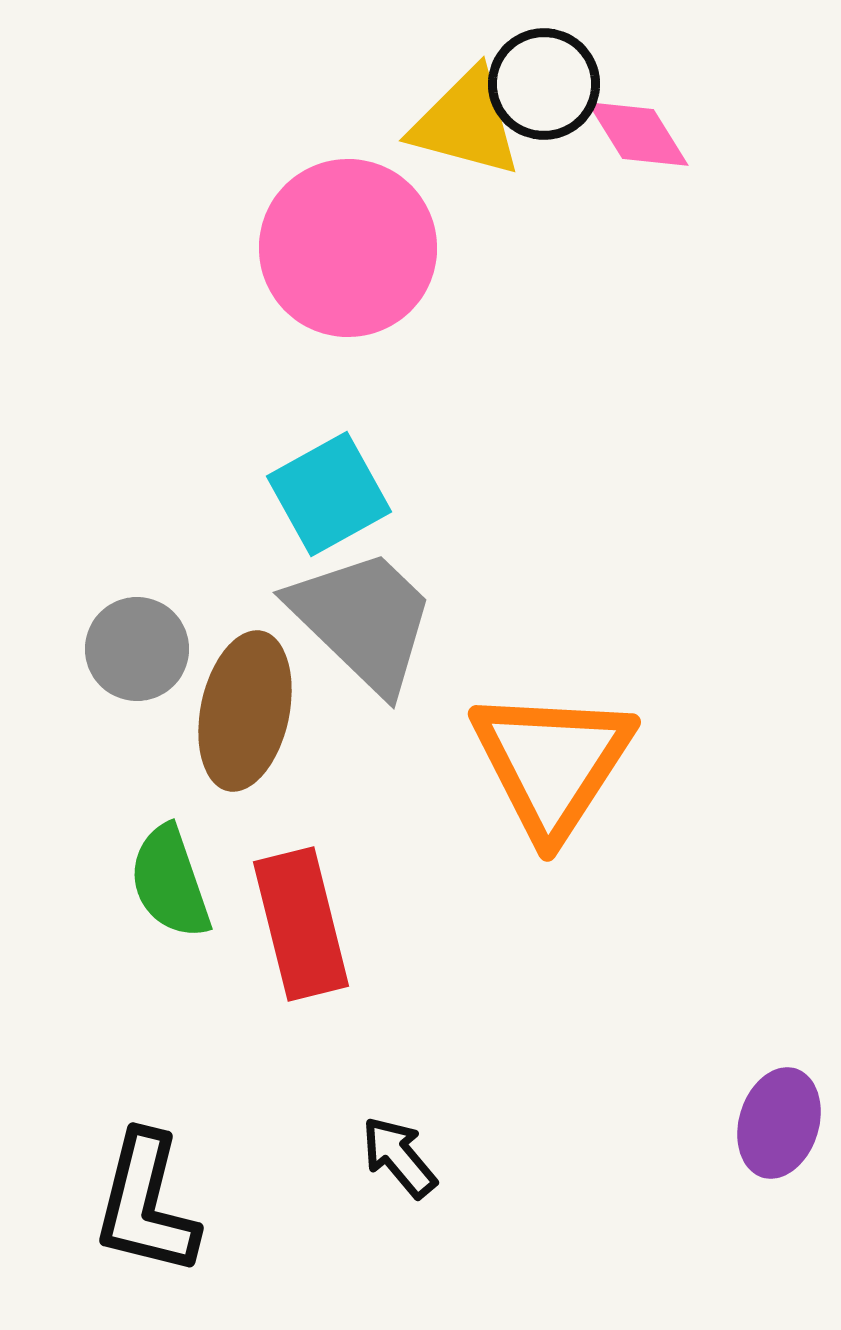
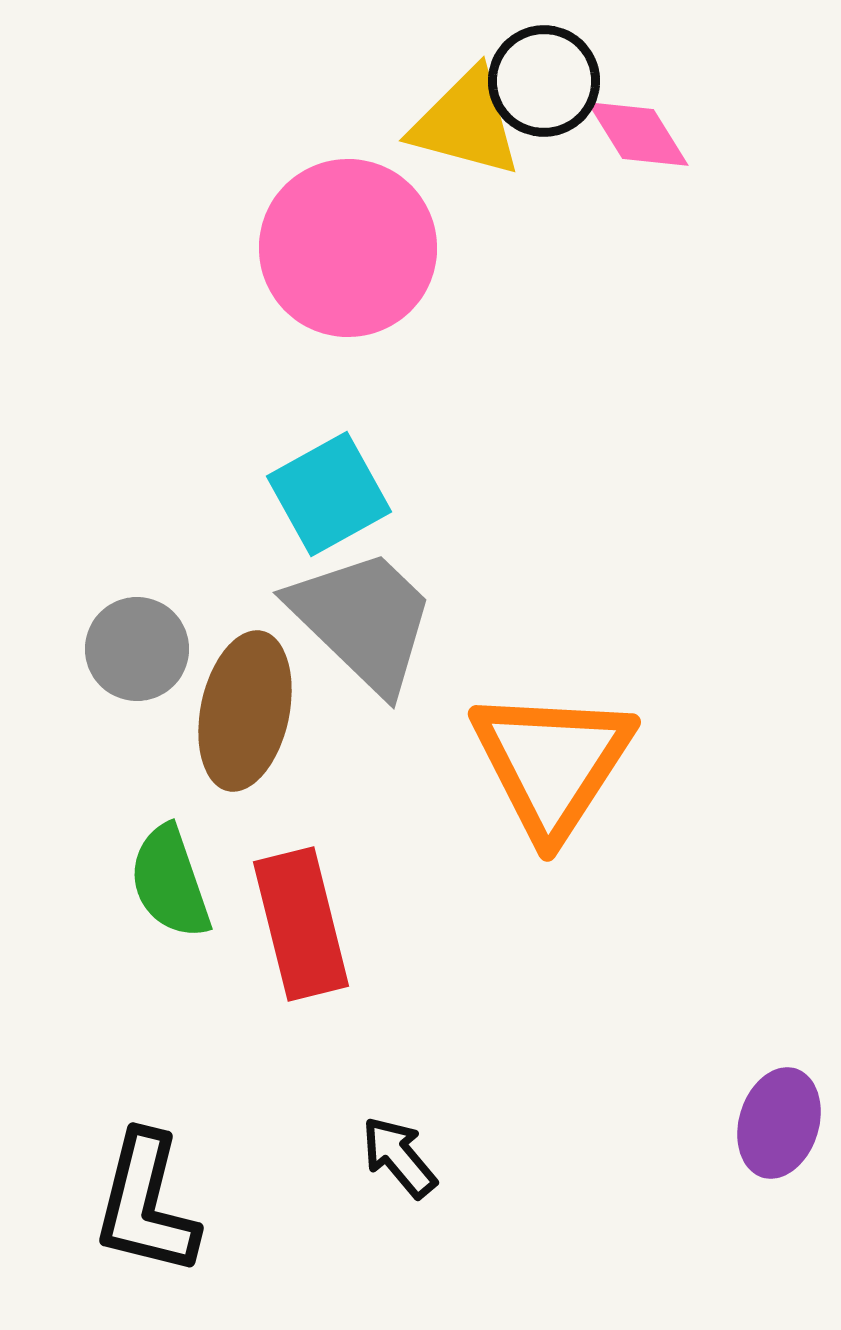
black circle: moved 3 px up
